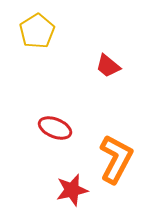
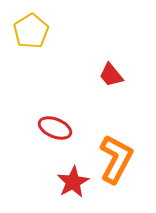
yellow pentagon: moved 6 px left
red trapezoid: moved 3 px right, 9 px down; rotated 12 degrees clockwise
red star: moved 1 px right, 8 px up; rotated 16 degrees counterclockwise
